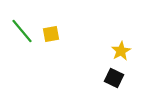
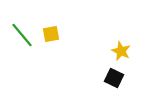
green line: moved 4 px down
yellow star: rotated 18 degrees counterclockwise
